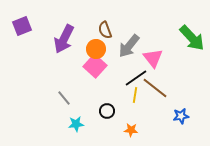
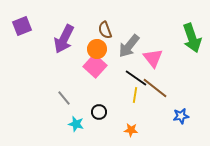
green arrow: rotated 24 degrees clockwise
orange circle: moved 1 px right
black line: rotated 70 degrees clockwise
black circle: moved 8 px left, 1 px down
cyan star: rotated 21 degrees clockwise
